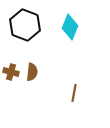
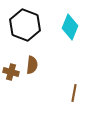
brown semicircle: moved 7 px up
